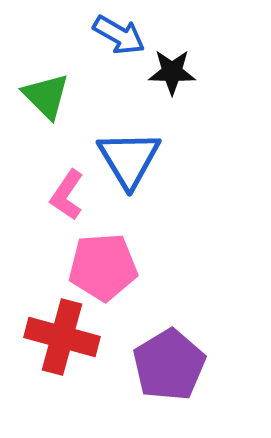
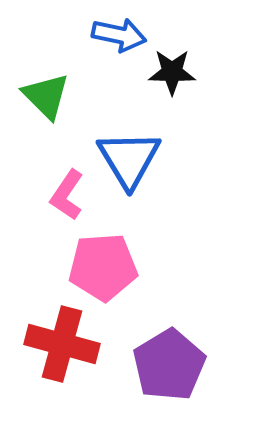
blue arrow: rotated 18 degrees counterclockwise
red cross: moved 7 px down
